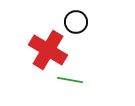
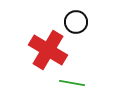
green line: moved 2 px right, 3 px down
